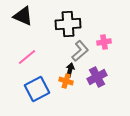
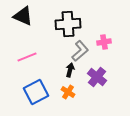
pink line: rotated 18 degrees clockwise
purple cross: rotated 24 degrees counterclockwise
orange cross: moved 2 px right, 11 px down; rotated 16 degrees clockwise
blue square: moved 1 px left, 3 px down
